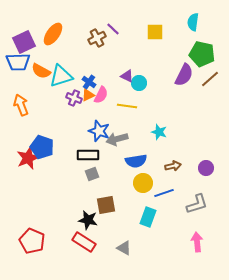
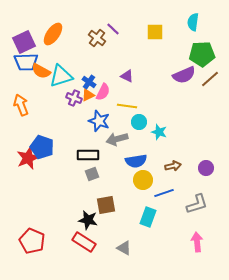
brown cross: rotated 24 degrees counterclockwise
green pentagon: rotated 15 degrees counterclockwise
blue trapezoid: moved 8 px right
purple semicircle: rotated 40 degrees clockwise
cyan circle: moved 39 px down
pink semicircle: moved 2 px right, 3 px up
blue star: moved 10 px up
yellow circle: moved 3 px up
